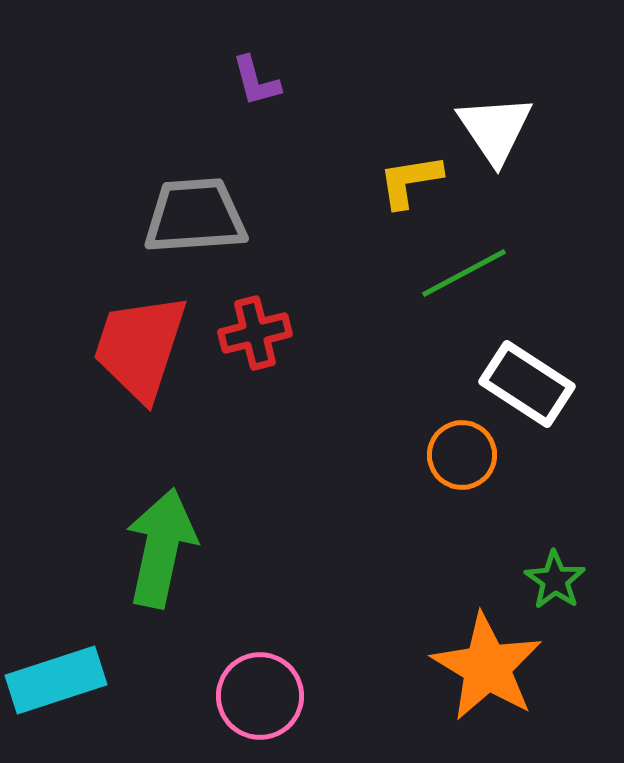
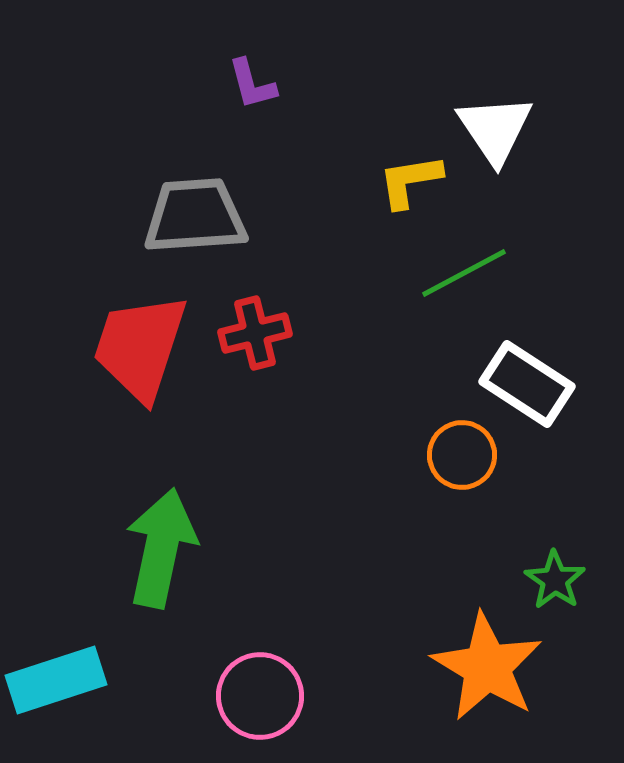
purple L-shape: moved 4 px left, 3 px down
